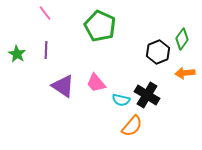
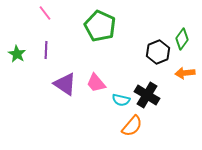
purple triangle: moved 2 px right, 2 px up
